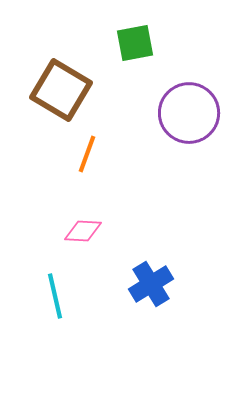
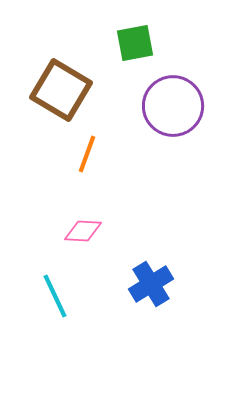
purple circle: moved 16 px left, 7 px up
cyan line: rotated 12 degrees counterclockwise
